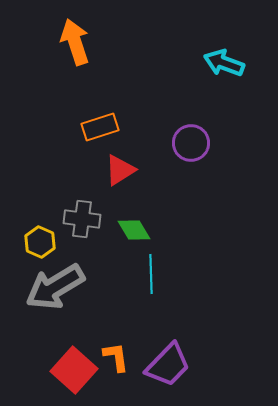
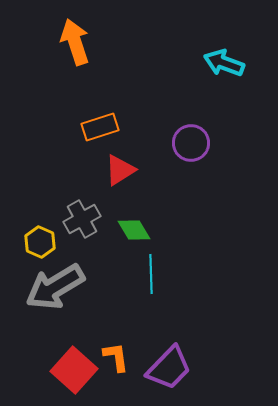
gray cross: rotated 36 degrees counterclockwise
purple trapezoid: moved 1 px right, 3 px down
